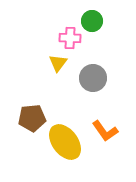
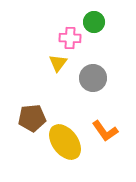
green circle: moved 2 px right, 1 px down
